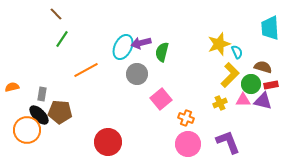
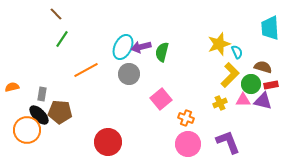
purple arrow: moved 4 px down
gray circle: moved 8 px left
